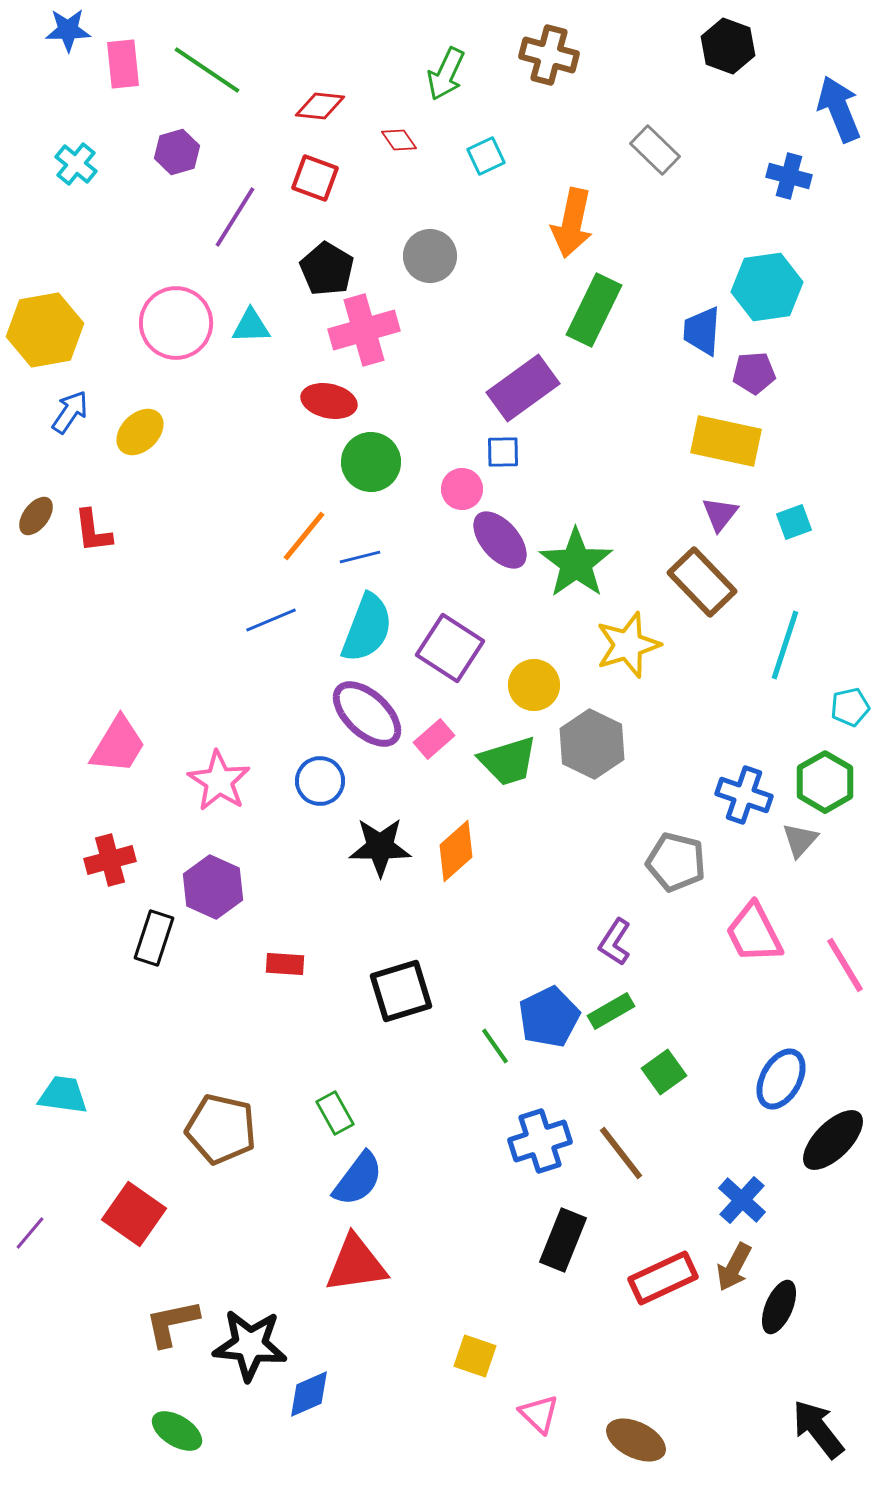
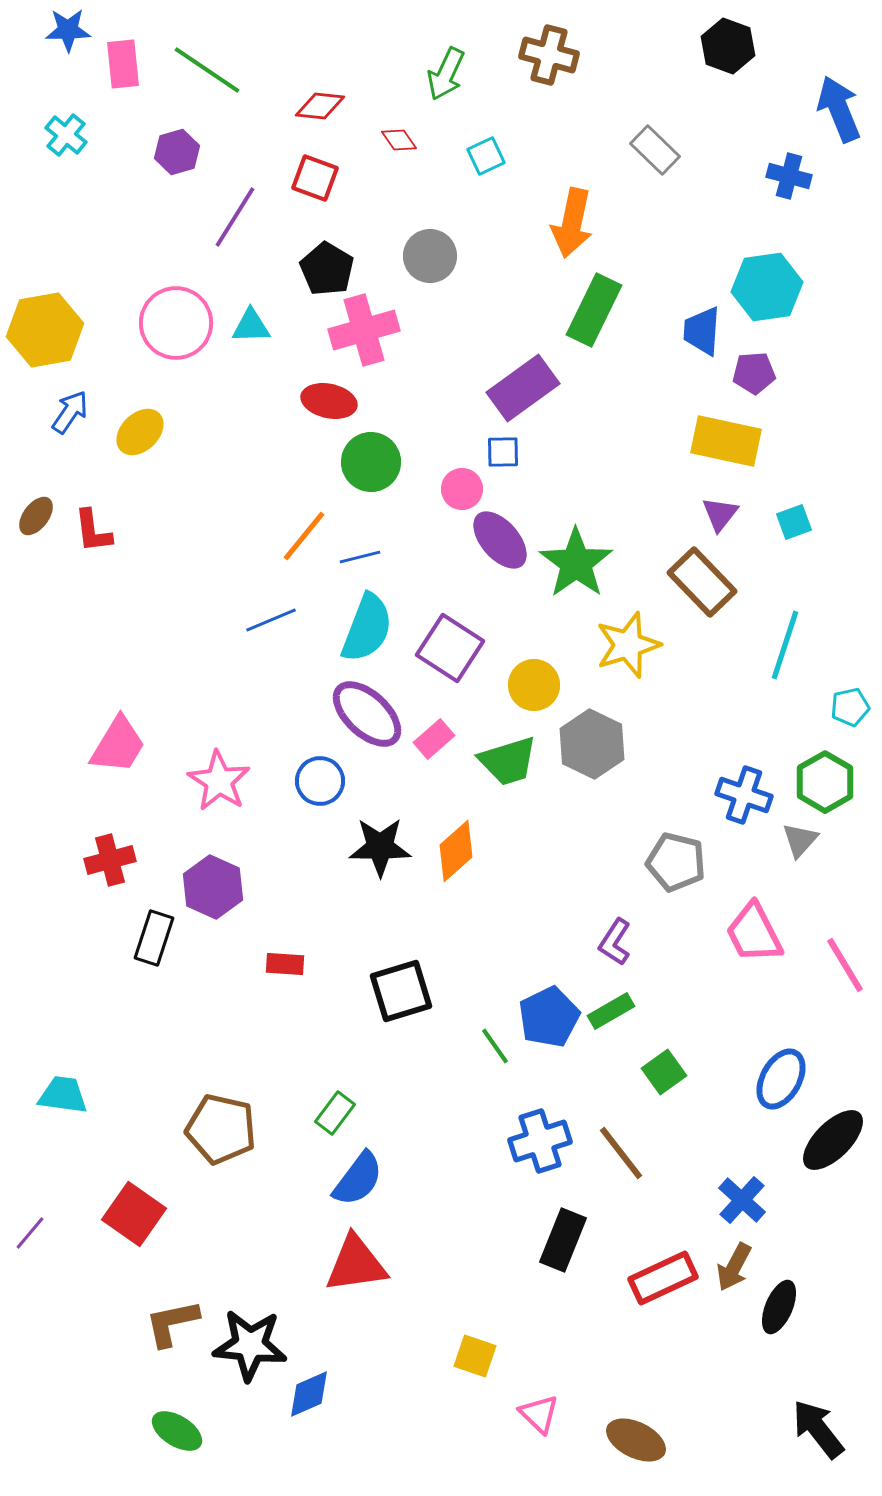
cyan cross at (76, 164): moved 10 px left, 29 px up
green rectangle at (335, 1113): rotated 66 degrees clockwise
